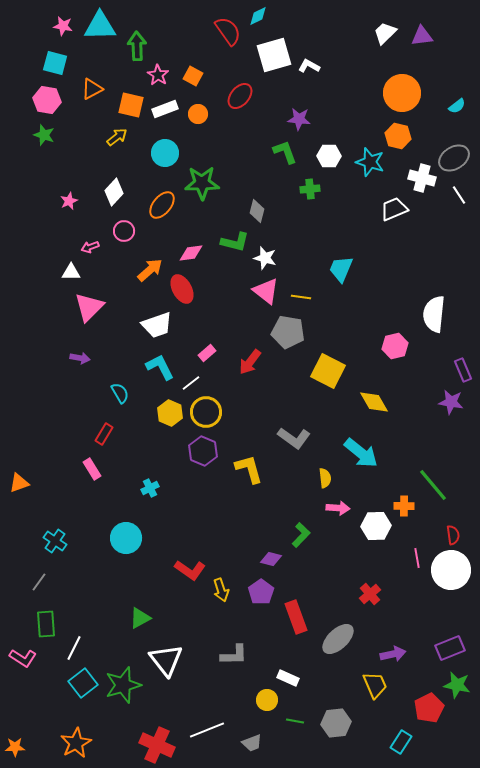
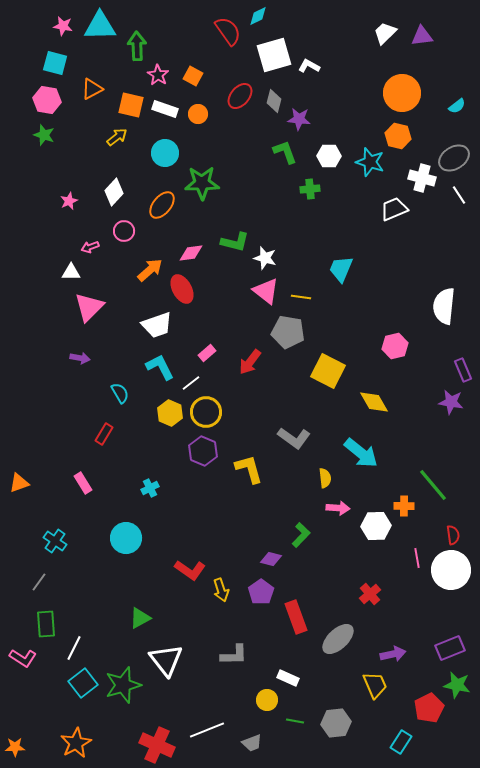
white rectangle at (165, 109): rotated 40 degrees clockwise
gray diamond at (257, 211): moved 17 px right, 110 px up
white semicircle at (434, 314): moved 10 px right, 8 px up
pink rectangle at (92, 469): moved 9 px left, 14 px down
